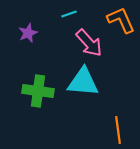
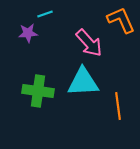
cyan line: moved 24 px left
purple star: rotated 18 degrees clockwise
cyan triangle: rotated 8 degrees counterclockwise
orange line: moved 24 px up
